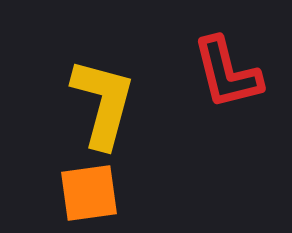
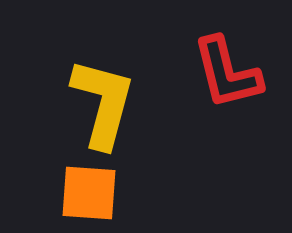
orange square: rotated 12 degrees clockwise
